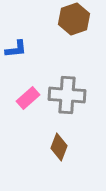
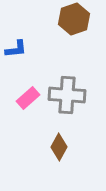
brown diamond: rotated 8 degrees clockwise
